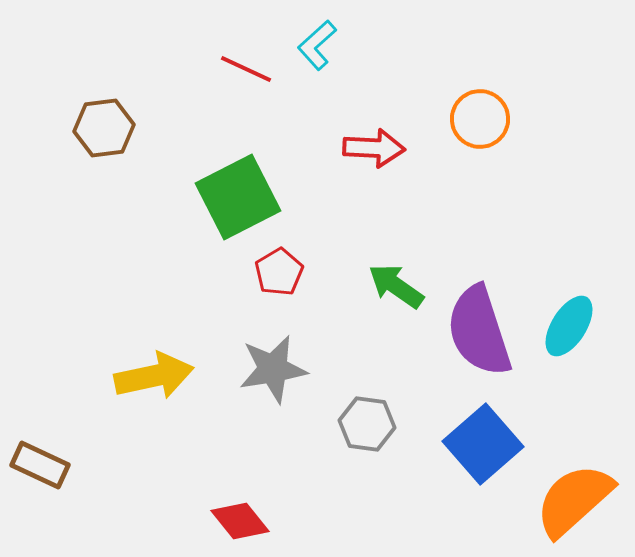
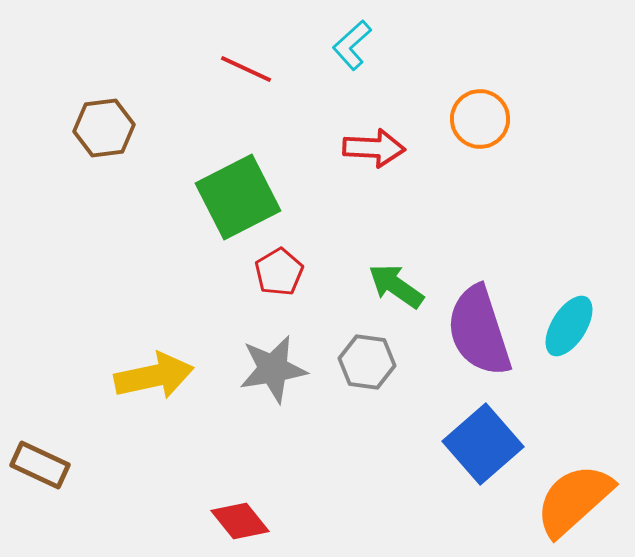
cyan L-shape: moved 35 px right
gray hexagon: moved 62 px up
